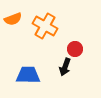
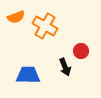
orange semicircle: moved 3 px right, 2 px up
red circle: moved 6 px right, 2 px down
black arrow: rotated 42 degrees counterclockwise
